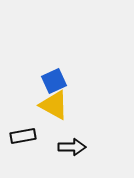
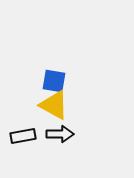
blue square: rotated 35 degrees clockwise
black arrow: moved 12 px left, 13 px up
